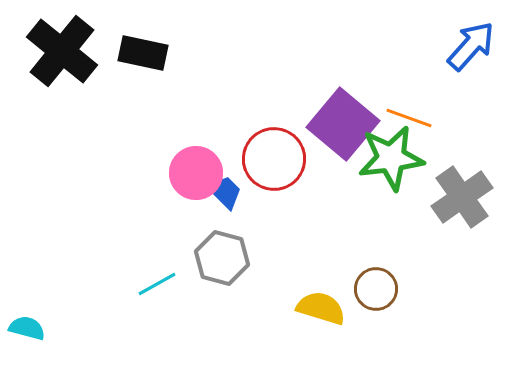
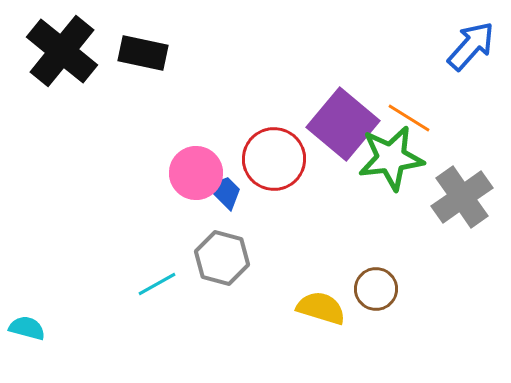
orange line: rotated 12 degrees clockwise
